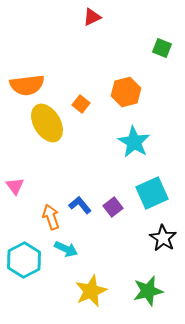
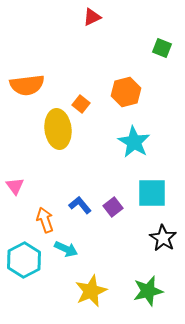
yellow ellipse: moved 11 px right, 6 px down; rotated 24 degrees clockwise
cyan square: rotated 24 degrees clockwise
orange arrow: moved 6 px left, 3 px down
